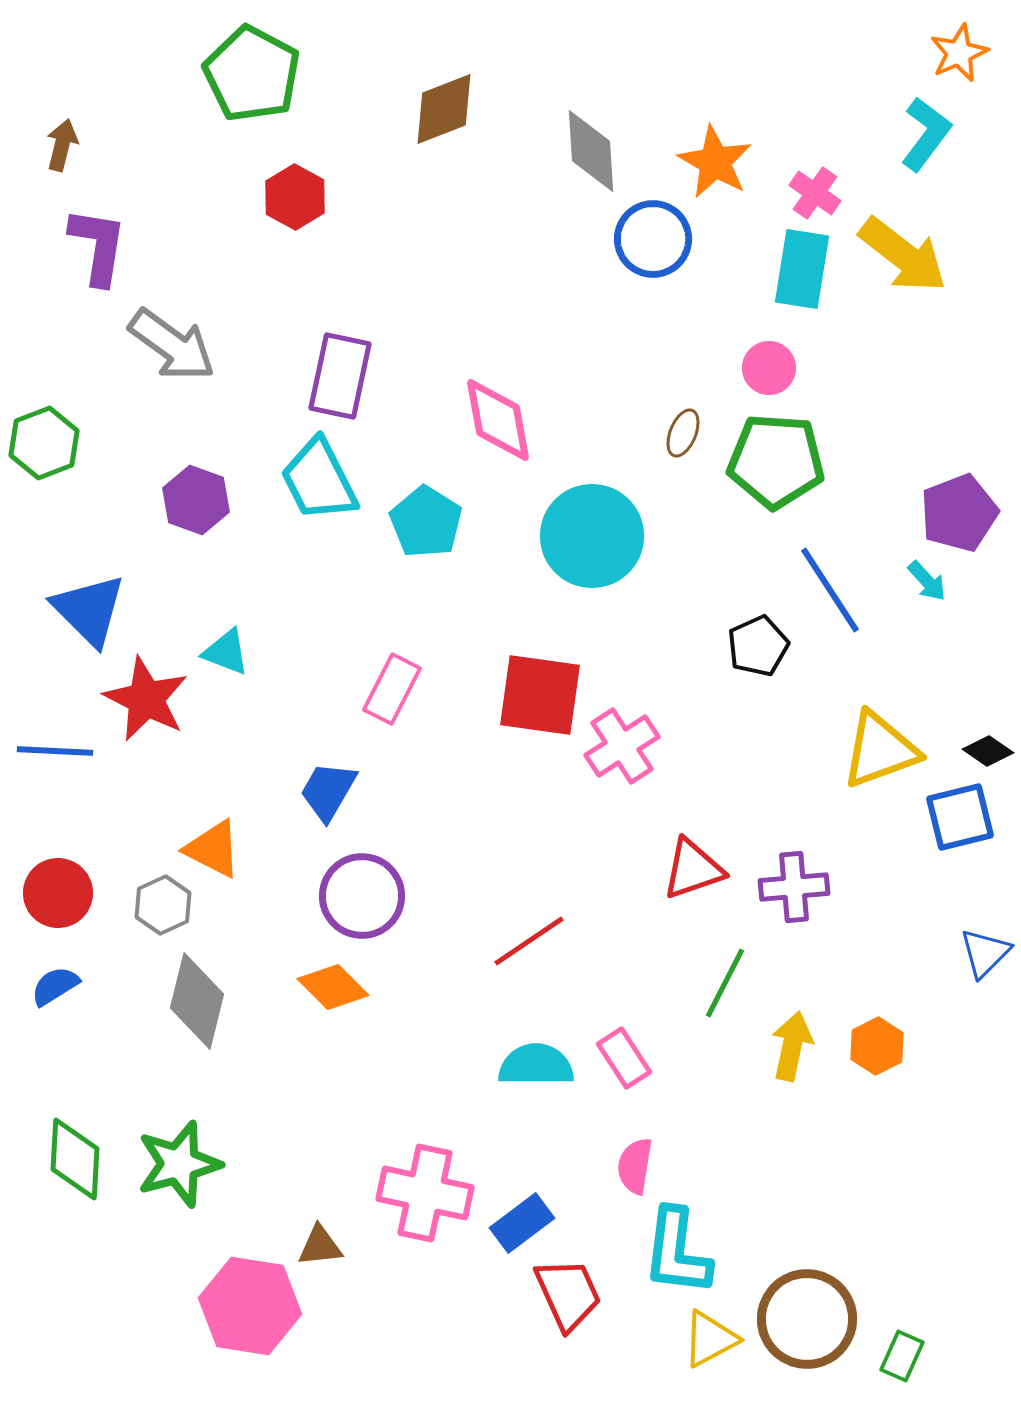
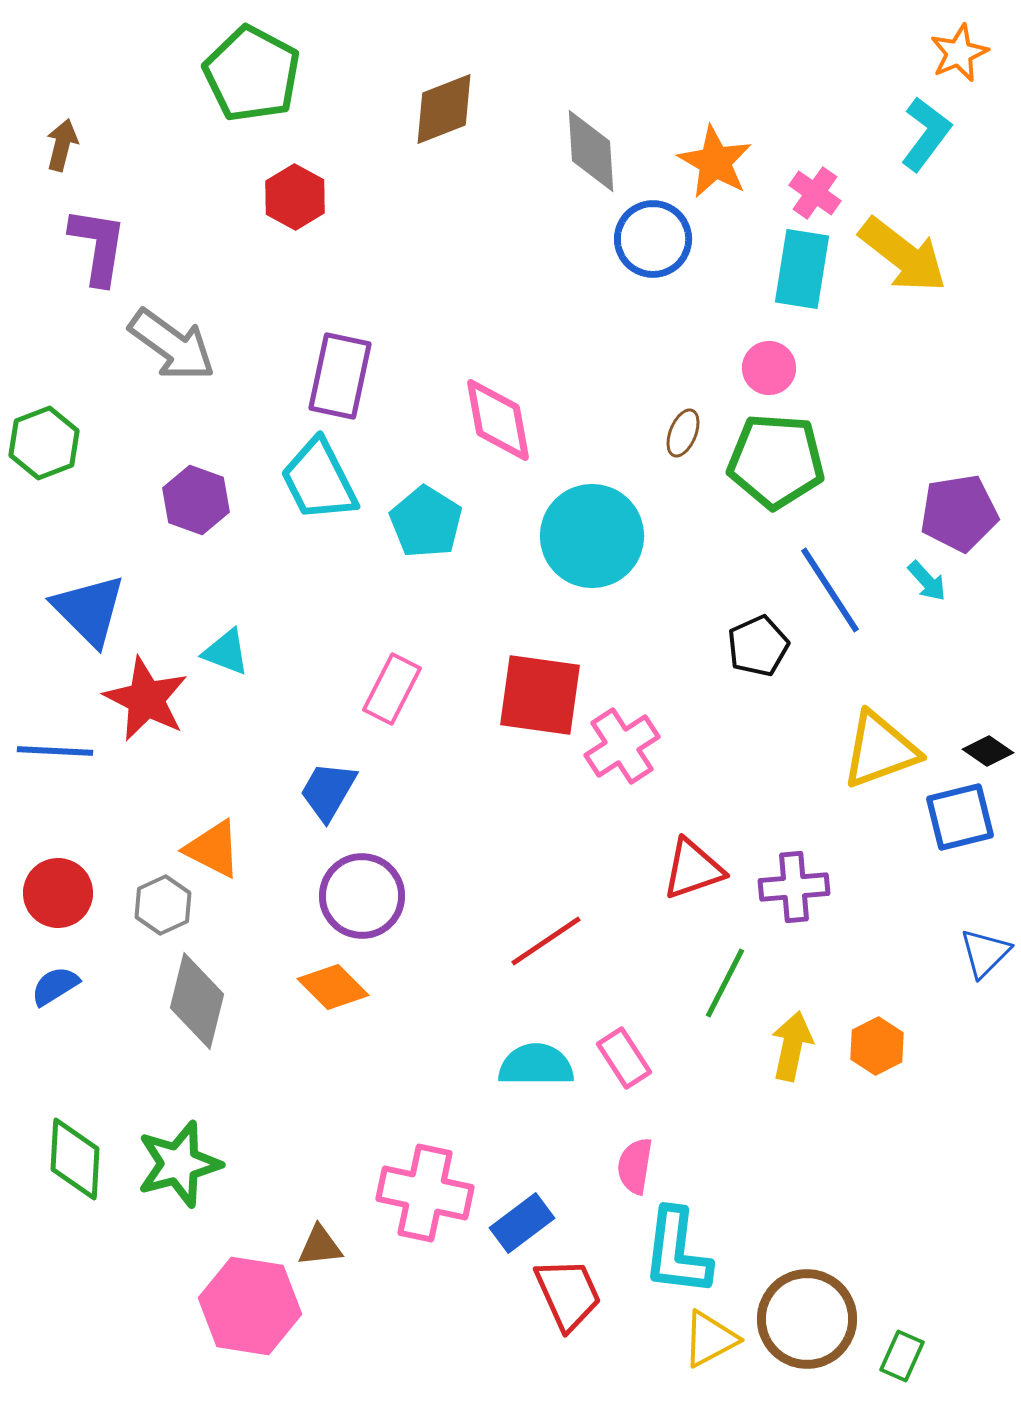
purple pentagon at (959, 513): rotated 12 degrees clockwise
red line at (529, 941): moved 17 px right
